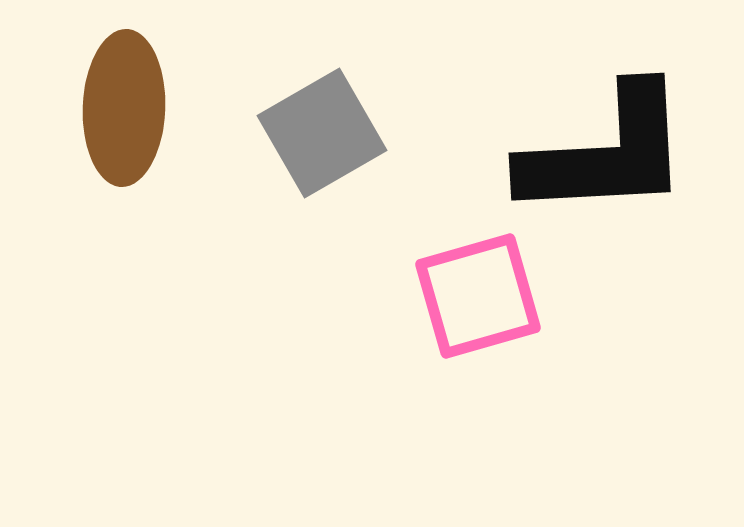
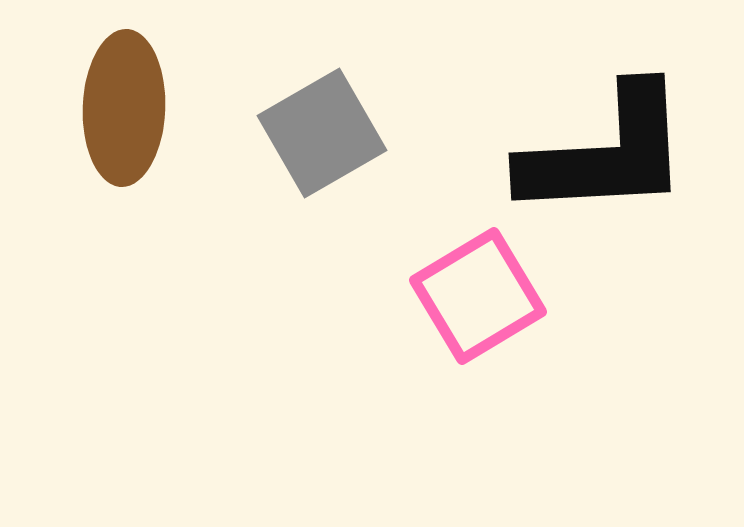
pink square: rotated 15 degrees counterclockwise
